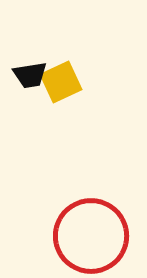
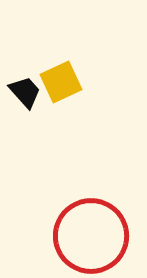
black trapezoid: moved 5 px left, 17 px down; rotated 123 degrees counterclockwise
